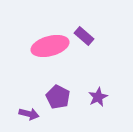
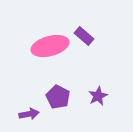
purple star: moved 1 px up
purple arrow: rotated 24 degrees counterclockwise
